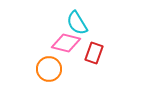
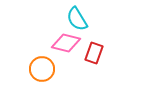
cyan semicircle: moved 4 px up
orange circle: moved 7 px left
